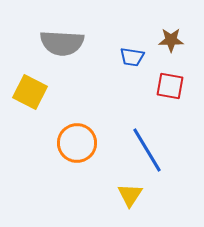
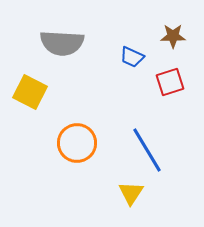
brown star: moved 2 px right, 4 px up
blue trapezoid: rotated 15 degrees clockwise
red square: moved 4 px up; rotated 28 degrees counterclockwise
yellow triangle: moved 1 px right, 2 px up
